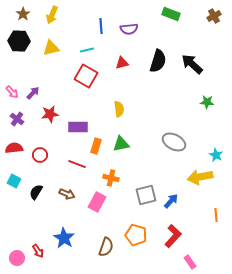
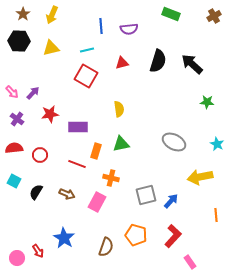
orange rectangle at (96, 146): moved 5 px down
cyan star at (216, 155): moved 1 px right, 11 px up
